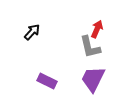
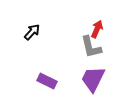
gray L-shape: moved 1 px right
